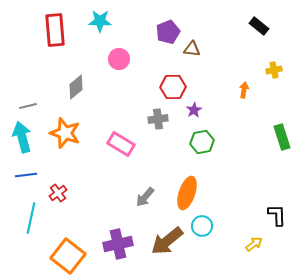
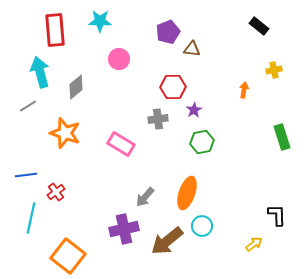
gray line: rotated 18 degrees counterclockwise
cyan arrow: moved 18 px right, 65 px up
red cross: moved 2 px left, 1 px up
purple cross: moved 6 px right, 15 px up
